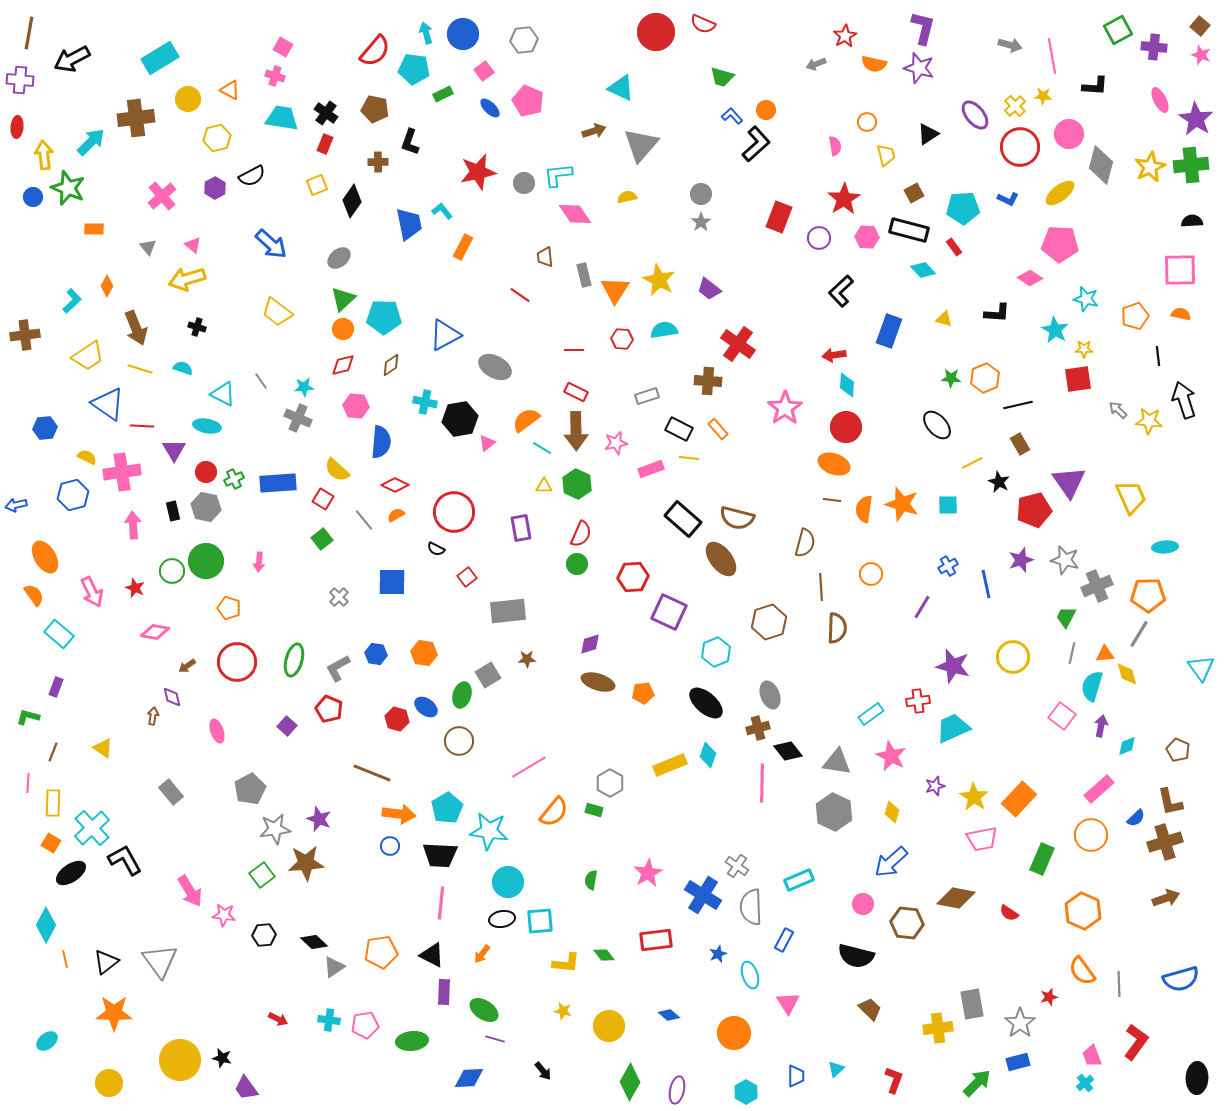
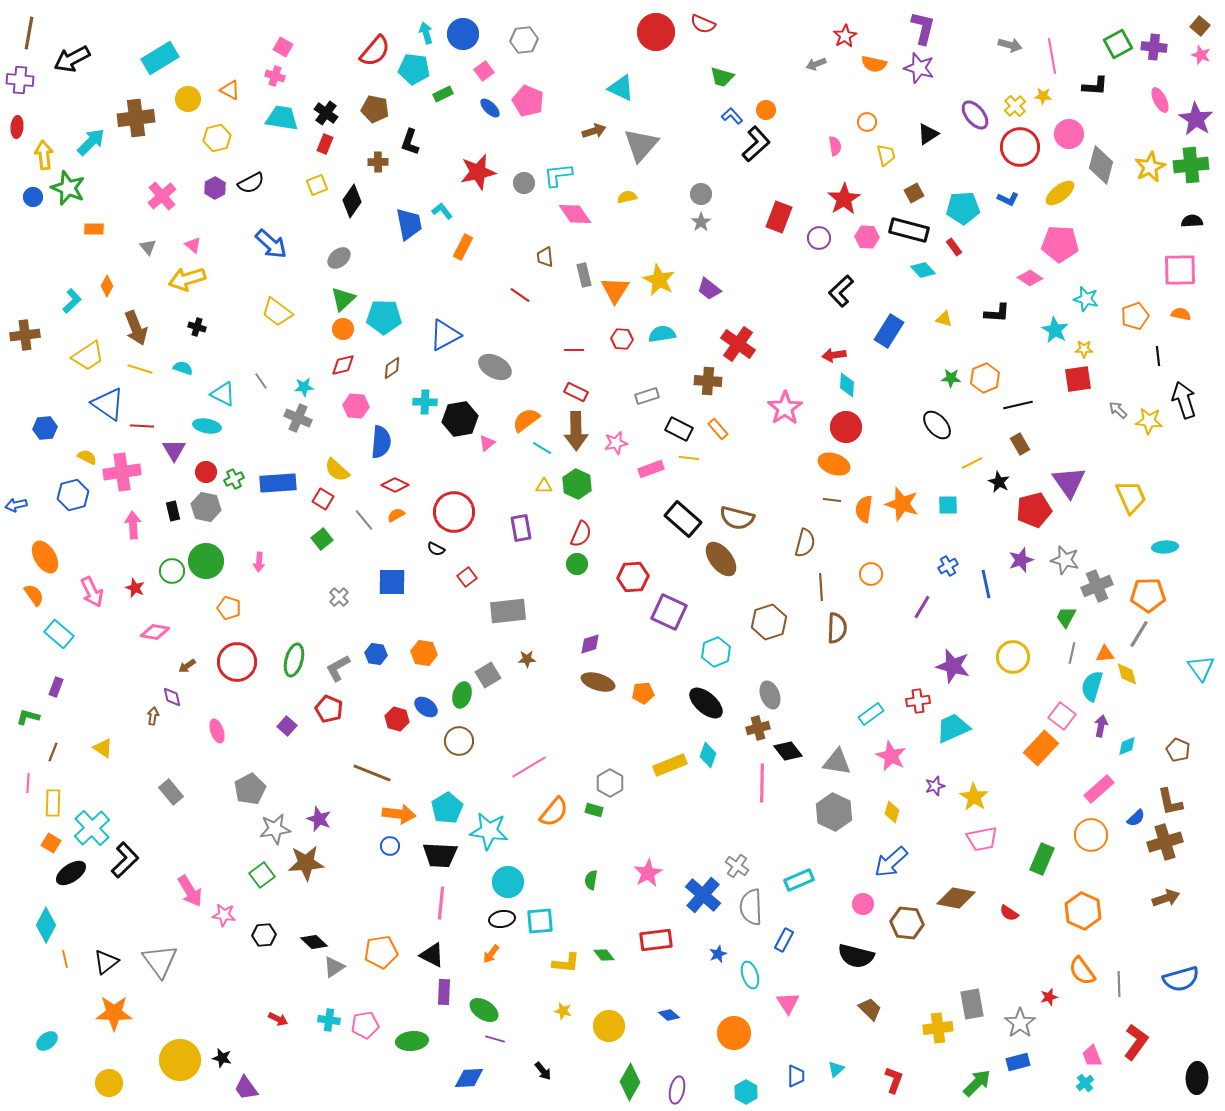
green square at (1118, 30): moved 14 px down
black semicircle at (252, 176): moved 1 px left, 7 px down
cyan semicircle at (664, 330): moved 2 px left, 4 px down
blue rectangle at (889, 331): rotated 12 degrees clockwise
brown diamond at (391, 365): moved 1 px right, 3 px down
cyan cross at (425, 402): rotated 10 degrees counterclockwise
orange rectangle at (1019, 799): moved 22 px right, 51 px up
black L-shape at (125, 860): rotated 75 degrees clockwise
blue cross at (703, 895): rotated 9 degrees clockwise
orange arrow at (482, 954): moved 9 px right
